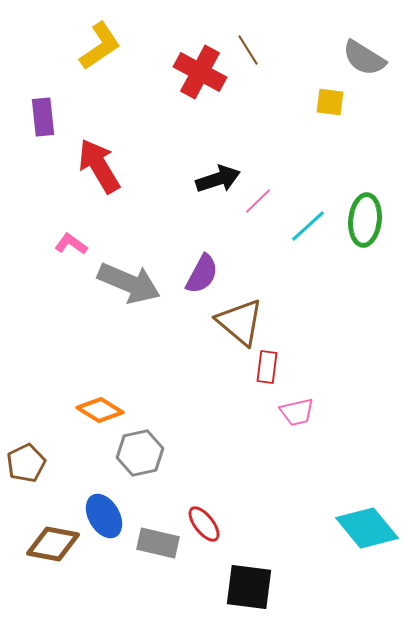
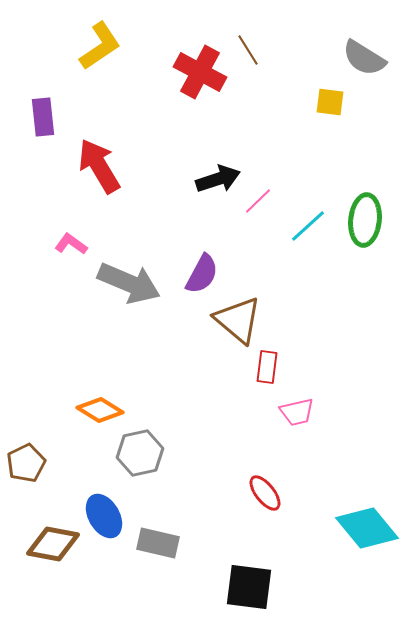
brown triangle: moved 2 px left, 2 px up
red ellipse: moved 61 px right, 31 px up
